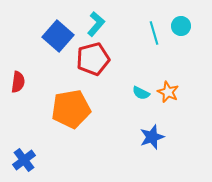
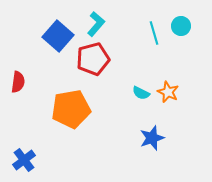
blue star: moved 1 px down
